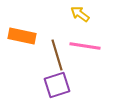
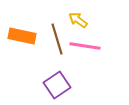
yellow arrow: moved 2 px left, 6 px down
brown line: moved 16 px up
purple square: rotated 16 degrees counterclockwise
